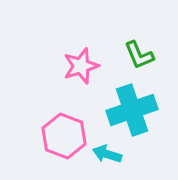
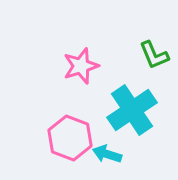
green L-shape: moved 15 px right
cyan cross: rotated 15 degrees counterclockwise
pink hexagon: moved 6 px right, 2 px down
